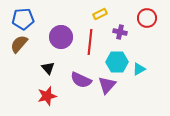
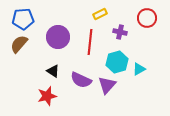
purple circle: moved 3 px left
cyan hexagon: rotated 15 degrees counterclockwise
black triangle: moved 5 px right, 3 px down; rotated 16 degrees counterclockwise
